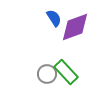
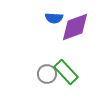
blue semicircle: rotated 126 degrees clockwise
